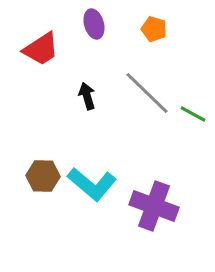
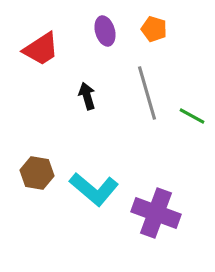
purple ellipse: moved 11 px right, 7 px down
gray line: rotated 30 degrees clockwise
green line: moved 1 px left, 2 px down
brown hexagon: moved 6 px left, 3 px up; rotated 8 degrees clockwise
cyan L-shape: moved 2 px right, 5 px down
purple cross: moved 2 px right, 7 px down
